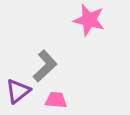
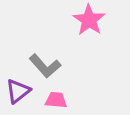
pink star: rotated 20 degrees clockwise
gray L-shape: rotated 92 degrees clockwise
